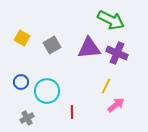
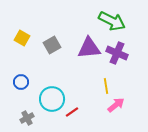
green arrow: moved 1 px right, 1 px down
yellow line: rotated 35 degrees counterclockwise
cyan circle: moved 5 px right, 8 px down
red line: rotated 56 degrees clockwise
